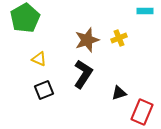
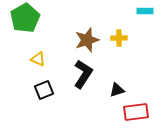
yellow cross: rotated 21 degrees clockwise
yellow triangle: moved 1 px left
black triangle: moved 2 px left, 3 px up
red rectangle: moved 6 px left; rotated 60 degrees clockwise
